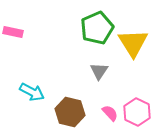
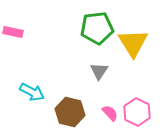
green pentagon: rotated 16 degrees clockwise
